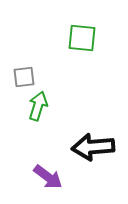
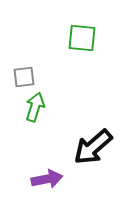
green arrow: moved 3 px left, 1 px down
black arrow: rotated 36 degrees counterclockwise
purple arrow: moved 1 px left, 2 px down; rotated 48 degrees counterclockwise
